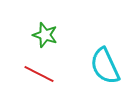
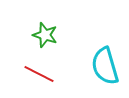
cyan semicircle: rotated 9 degrees clockwise
